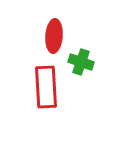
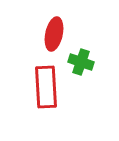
red ellipse: moved 2 px up; rotated 8 degrees clockwise
